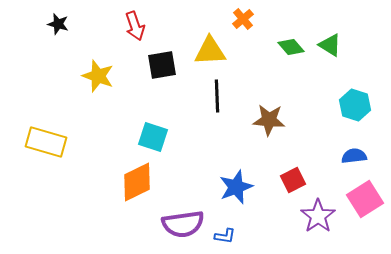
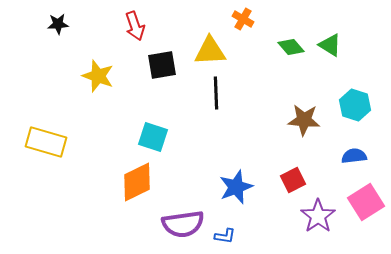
orange cross: rotated 20 degrees counterclockwise
black star: rotated 20 degrees counterclockwise
black line: moved 1 px left, 3 px up
brown star: moved 35 px right
pink square: moved 1 px right, 3 px down
